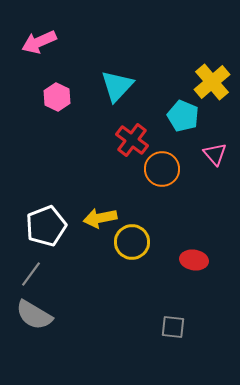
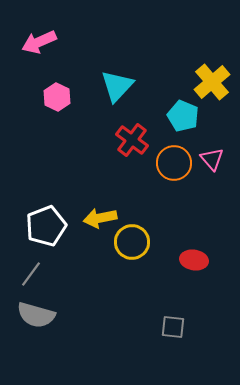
pink triangle: moved 3 px left, 5 px down
orange circle: moved 12 px right, 6 px up
gray semicircle: moved 2 px right; rotated 15 degrees counterclockwise
